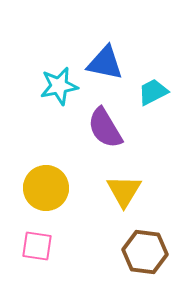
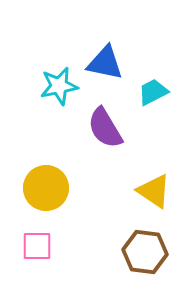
yellow triangle: moved 30 px right; rotated 27 degrees counterclockwise
pink square: rotated 8 degrees counterclockwise
